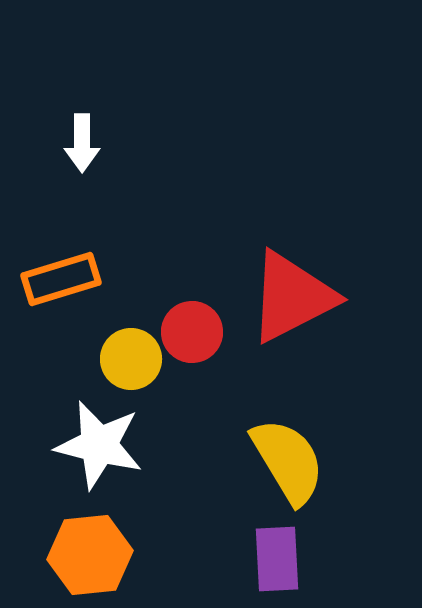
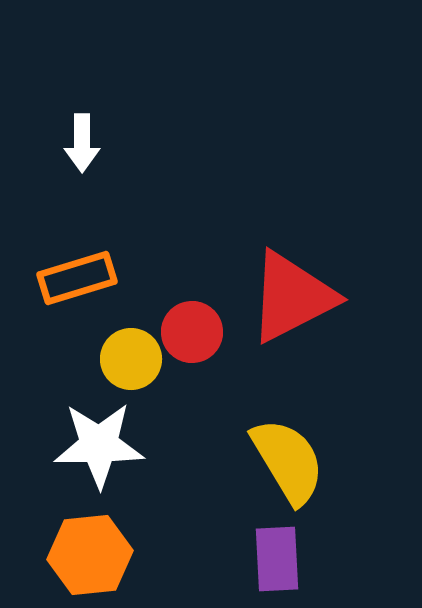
orange rectangle: moved 16 px right, 1 px up
white star: rotated 14 degrees counterclockwise
